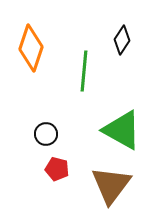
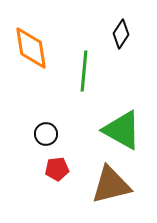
black diamond: moved 1 px left, 6 px up
orange diamond: rotated 27 degrees counterclockwise
red pentagon: rotated 20 degrees counterclockwise
brown triangle: rotated 39 degrees clockwise
